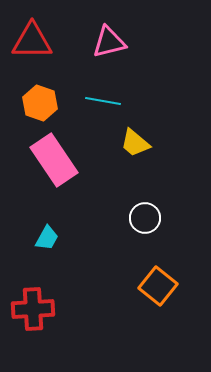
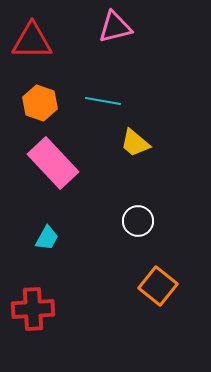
pink triangle: moved 6 px right, 15 px up
pink rectangle: moved 1 px left, 3 px down; rotated 9 degrees counterclockwise
white circle: moved 7 px left, 3 px down
